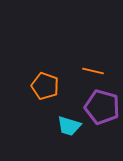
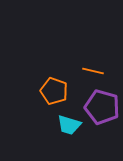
orange pentagon: moved 9 px right, 5 px down
cyan trapezoid: moved 1 px up
